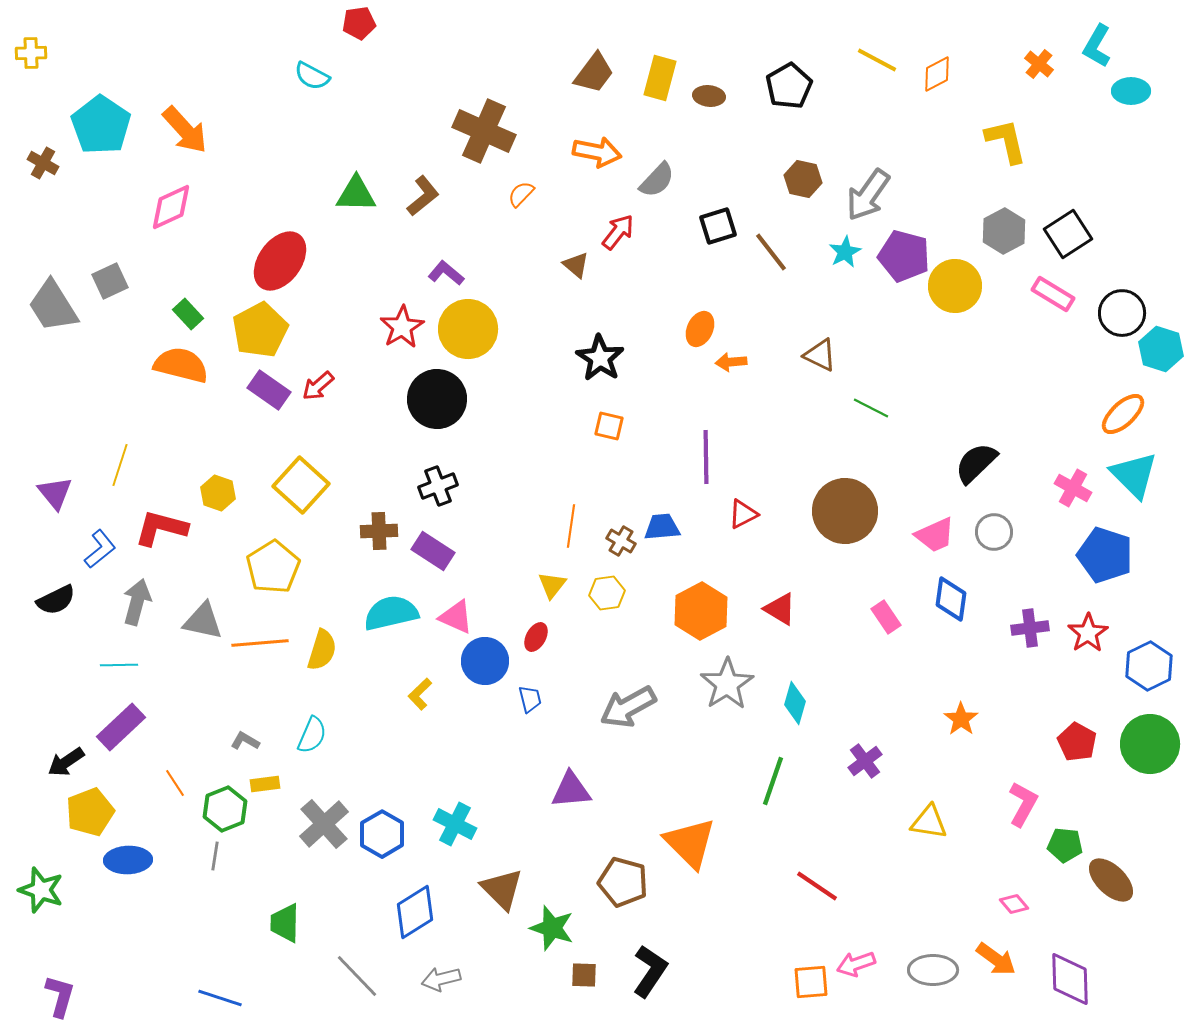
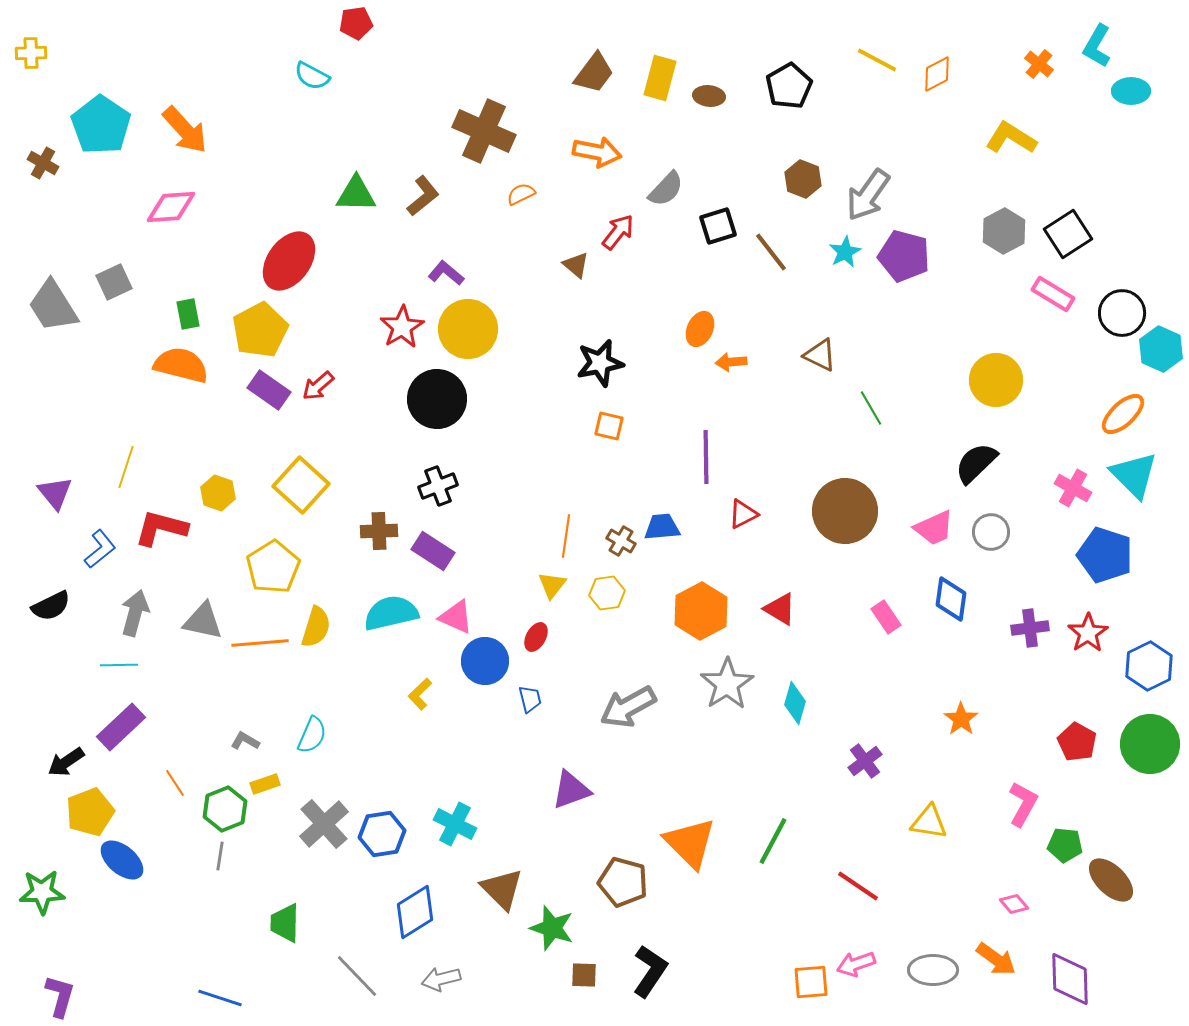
red pentagon at (359, 23): moved 3 px left
yellow L-shape at (1006, 141): moved 5 px right, 3 px up; rotated 45 degrees counterclockwise
brown hexagon at (803, 179): rotated 9 degrees clockwise
gray semicircle at (657, 180): moved 9 px right, 9 px down
orange semicircle at (521, 194): rotated 20 degrees clockwise
pink diamond at (171, 207): rotated 21 degrees clockwise
red ellipse at (280, 261): moved 9 px right
gray square at (110, 281): moved 4 px right, 1 px down
yellow circle at (955, 286): moved 41 px right, 94 px down
green rectangle at (188, 314): rotated 32 degrees clockwise
cyan hexagon at (1161, 349): rotated 6 degrees clockwise
black star at (600, 358): moved 5 px down; rotated 27 degrees clockwise
green line at (871, 408): rotated 33 degrees clockwise
yellow line at (120, 465): moved 6 px right, 2 px down
orange line at (571, 526): moved 5 px left, 10 px down
gray circle at (994, 532): moved 3 px left
pink trapezoid at (935, 535): moved 1 px left, 7 px up
black semicircle at (56, 600): moved 5 px left, 6 px down
gray arrow at (137, 602): moved 2 px left, 11 px down
yellow semicircle at (322, 650): moved 6 px left, 23 px up
green line at (773, 781): moved 60 px down; rotated 9 degrees clockwise
yellow rectangle at (265, 784): rotated 12 degrees counterclockwise
purple triangle at (571, 790): rotated 15 degrees counterclockwise
blue hexagon at (382, 834): rotated 21 degrees clockwise
gray line at (215, 856): moved 5 px right
blue ellipse at (128, 860): moved 6 px left; rotated 42 degrees clockwise
red line at (817, 886): moved 41 px right
green star at (41, 890): moved 1 px right, 2 px down; rotated 21 degrees counterclockwise
